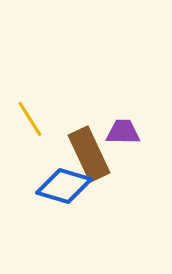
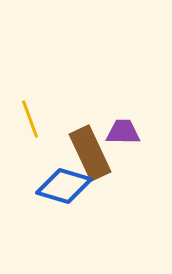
yellow line: rotated 12 degrees clockwise
brown rectangle: moved 1 px right, 1 px up
